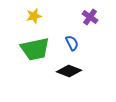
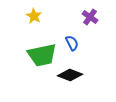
yellow star: rotated 28 degrees counterclockwise
green trapezoid: moved 7 px right, 6 px down
black diamond: moved 1 px right, 4 px down
